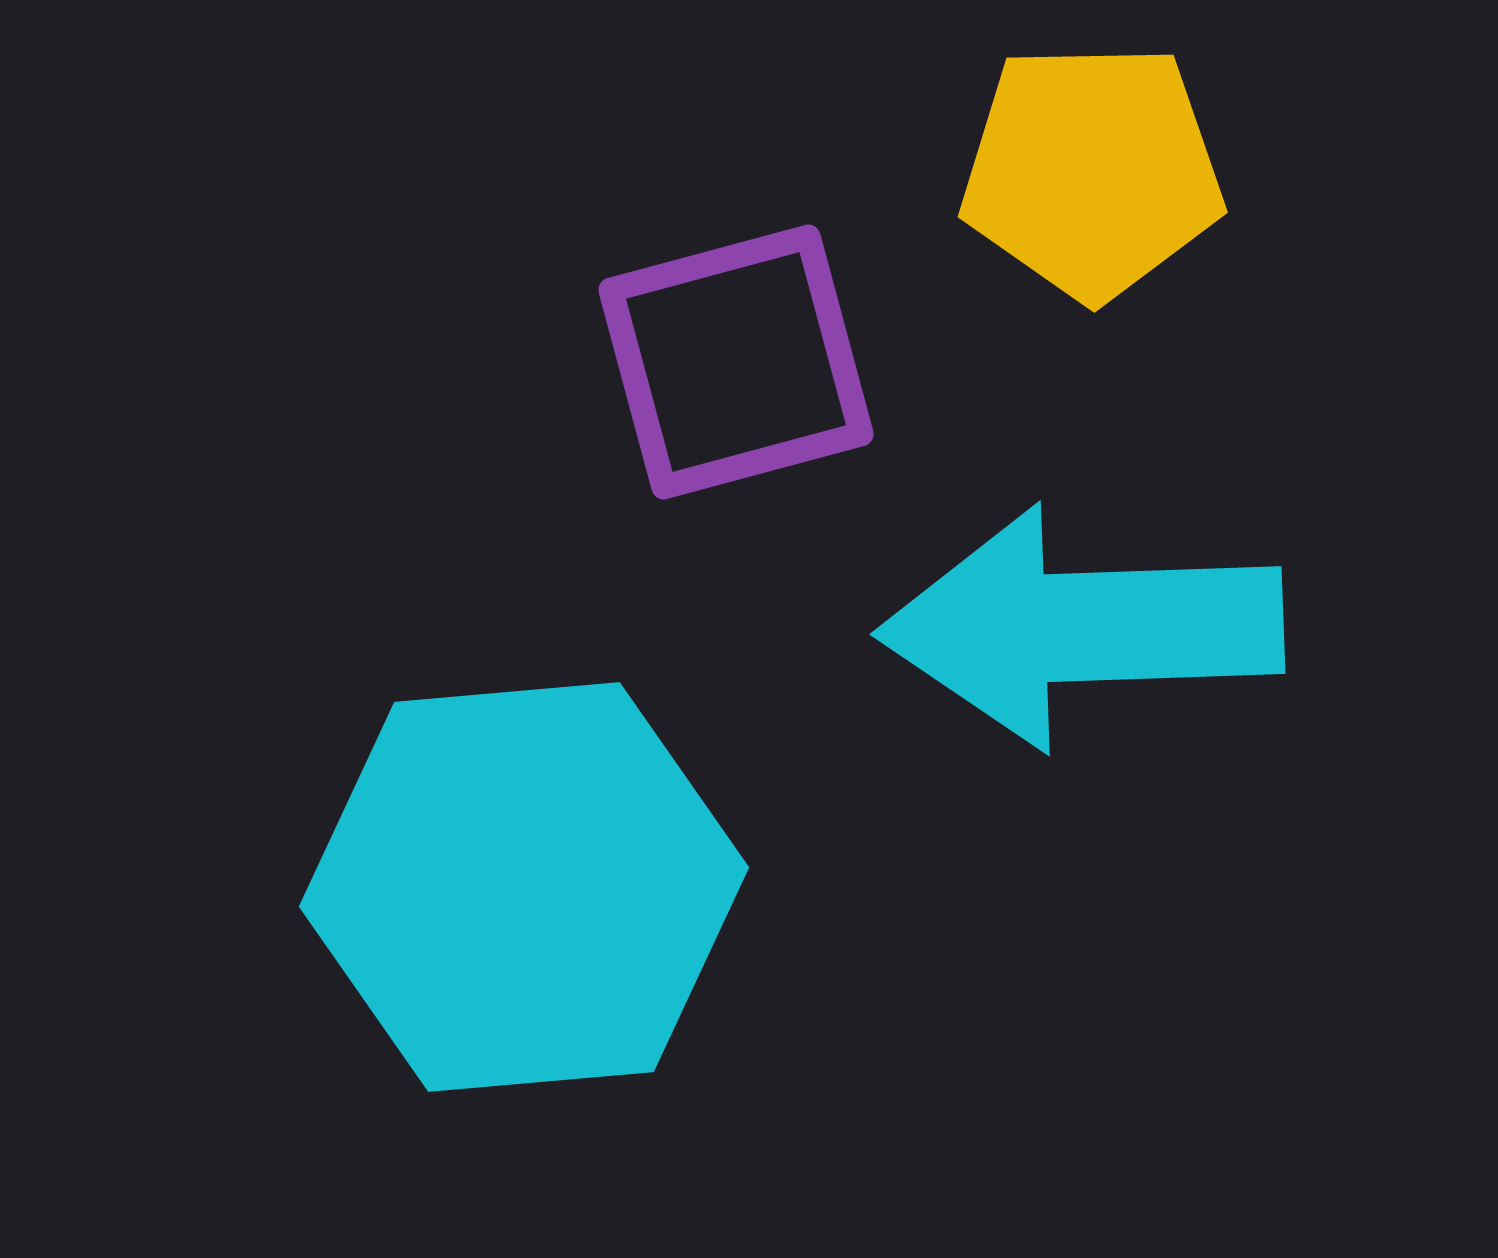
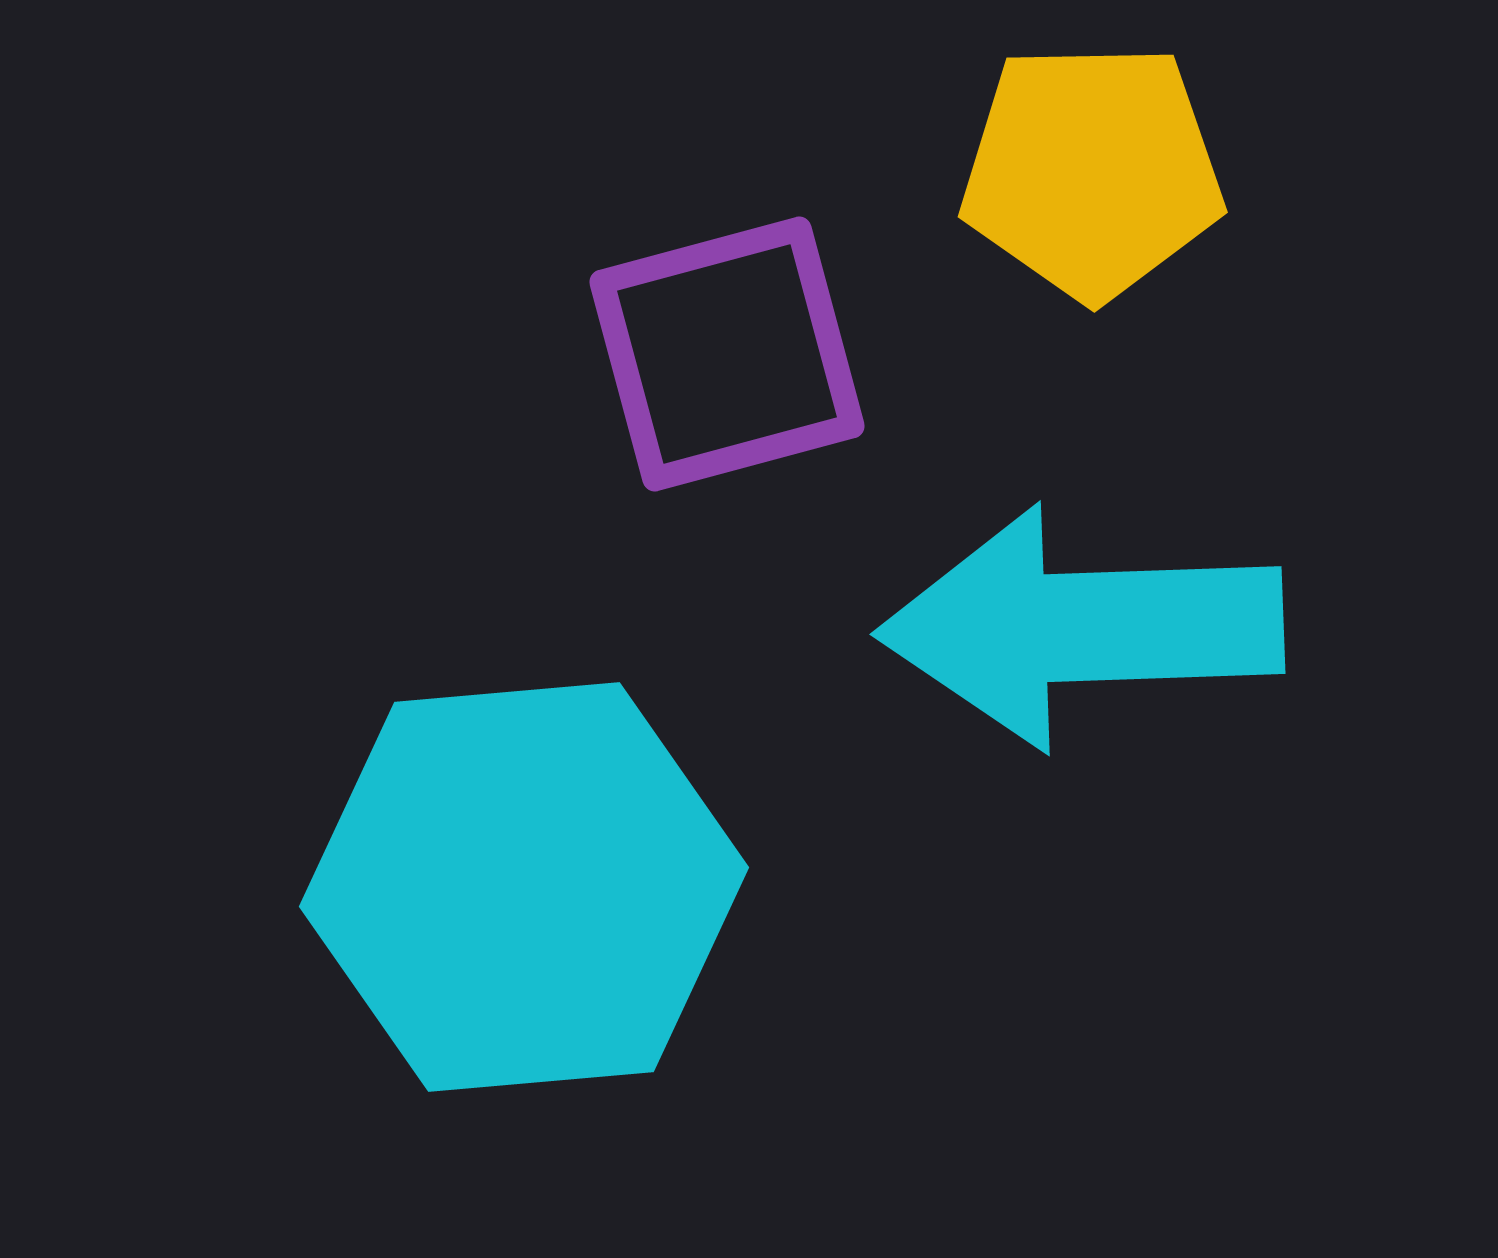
purple square: moved 9 px left, 8 px up
